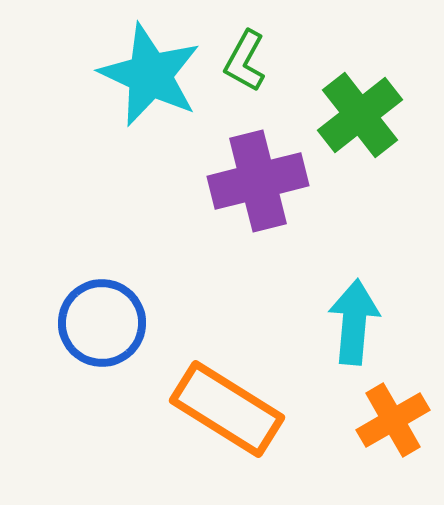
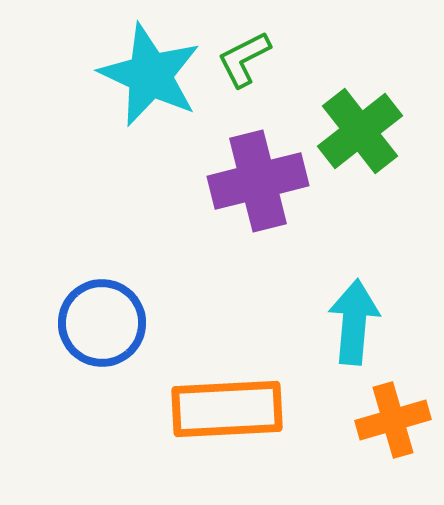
green L-shape: moved 1 px left, 2 px up; rotated 34 degrees clockwise
green cross: moved 16 px down
orange rectangle: rotated 35 degrees counterclockwise
orange cross: rotated 14 degrees clockwise
